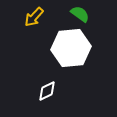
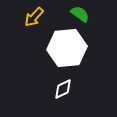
white hexagon: moved 4 px left
white diamond: moved 16 px right, 2 px up
